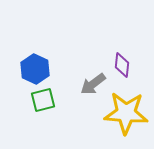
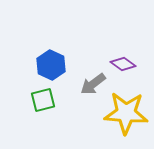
purple diamond: moved 1 px right, 1 px up; rotated 60 degrees counterclockwise
blue hexagon: moved 16 px right, 4 px up
